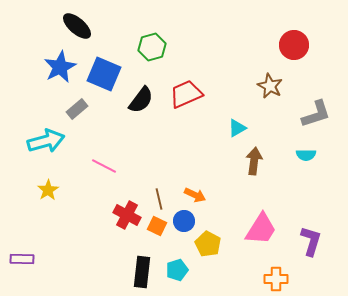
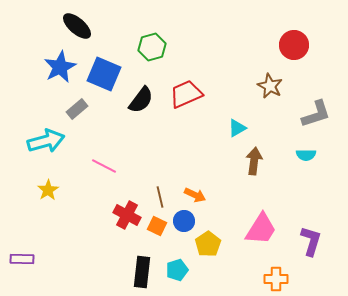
brown line: moved 1 px right, 2 px up
yellow pentagon: rotated 10 degrees clockwise
